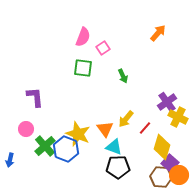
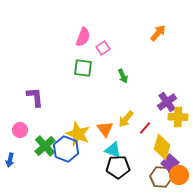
yellow cross: rotated 24 degrees counterclockwise
pink circle: moved 6 px left, 1 px down
cyan triangle: moved 1 px left, 3 px down
